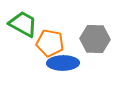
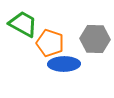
orange pentagon: rotated 8 degrees clockwise
blue ellipse: moved 1 px right, 1 px down
